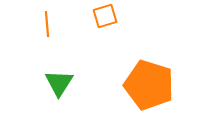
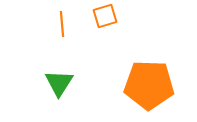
orange line: moved 15 px right
orange pentagon: rotated 15 degrees counterclockwise
